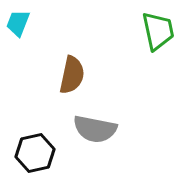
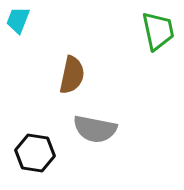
cyan trapezoid: moved 3 px up
black hexagon: rotated 21 degrees clockwise
